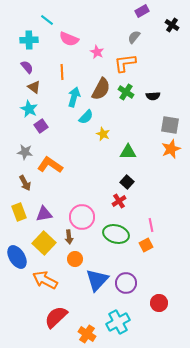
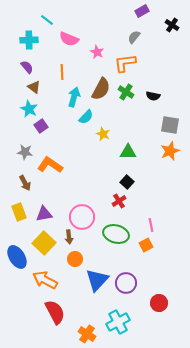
black semicircle at (153, 96): rotated 16 degrees clockwise
orange star at (171, 149): moved 1 px left, 2 px down
red semicircle at (56, 317): moved 1 px left, 5 px up; rotated 105 degrees clockwise
